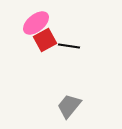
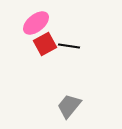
red square: moved 4 px down
